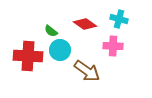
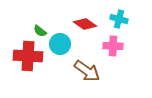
green semicircle: moved 11 px left
cyan circle: moved 6 px up
